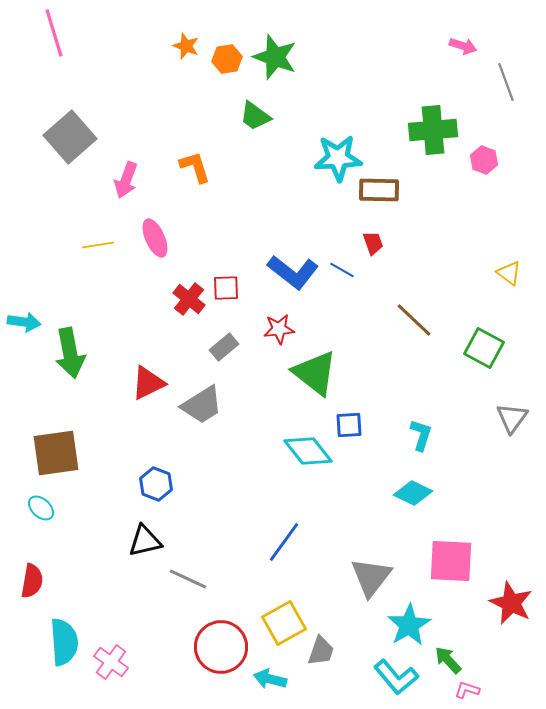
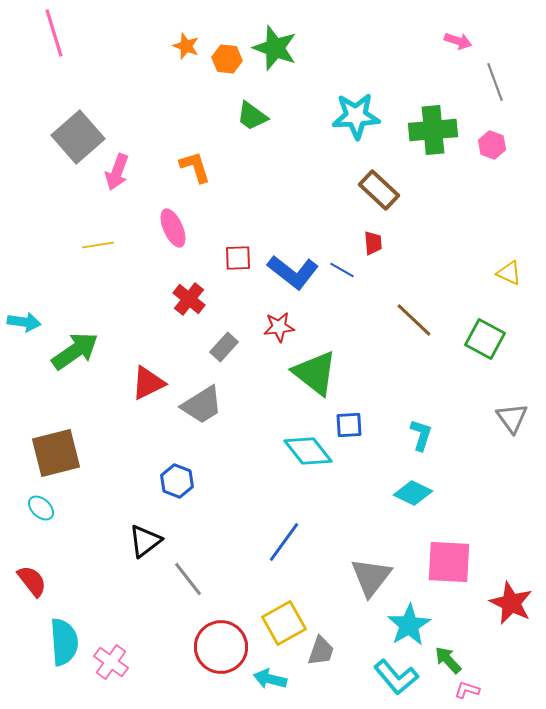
pink arrow at (463, 46): moved 5 px left, 5 px up
green star at (275, 57): moved 9 px up
orange hexagon at (227, 59): rotated 16 degrees clockwise
gray line at (506, 82): moved 11 px left
green trapezoid at (255, 116): moved 3 px left
gray square at (70, 137): moved 8 px right
cyan star at (338, 158): moved 18 px right, 42 px up
pink hexagon at (484, 160): moved 8 px right, 15 px up
pink arrow at (126, 180): moved 9 px left, 8 px up
brown rectangle at (379, 190): rotated 42 degrees clockwise
pink ellipse at (155, 238): moved 18 px right, 10 px up
red trapezoid at (373, 243): rotated 15 degrees clockwise
yellow triangle at (509, 273): rotated 12 degrees counterclockwise
red square at (226, 288): moved 12 px right, 30 px up
red star at (279, 329): moved 2 px up
gray rectangle at (224, 347): rotated 8 degrees counterclockwise
green square at (484, 348): moved 1 px right, 9 px up
green arrow at (70, 353): moved 5 px right, 2 px up; rotated 114 degrees counterclockwise
gray triangle at (512, 418): rotated 12 degrees counterclockwise
brown square at (56, 453): rotated 6 degrees counterclockwise
blue hexagon at (156, 484): moved 21 px right, 3 px up
black triangle at (145, 541): rotated 24 degrees counterclockwise
pink square at (451, 561): moved 2 px left, 1 px down
gray line at (188, 579): rotated 27 degrees clockwise
red semicircle at (32, 581): rotated 48 degrees counterclockwise
